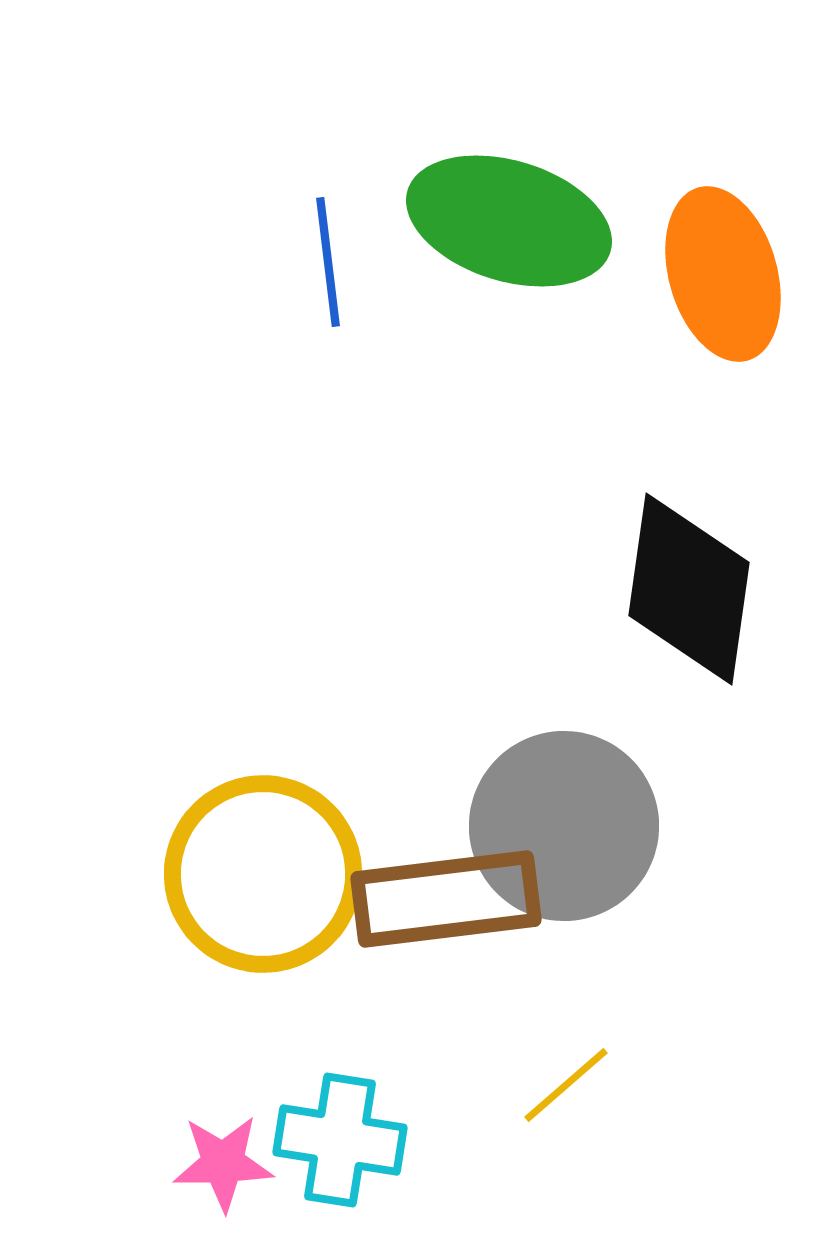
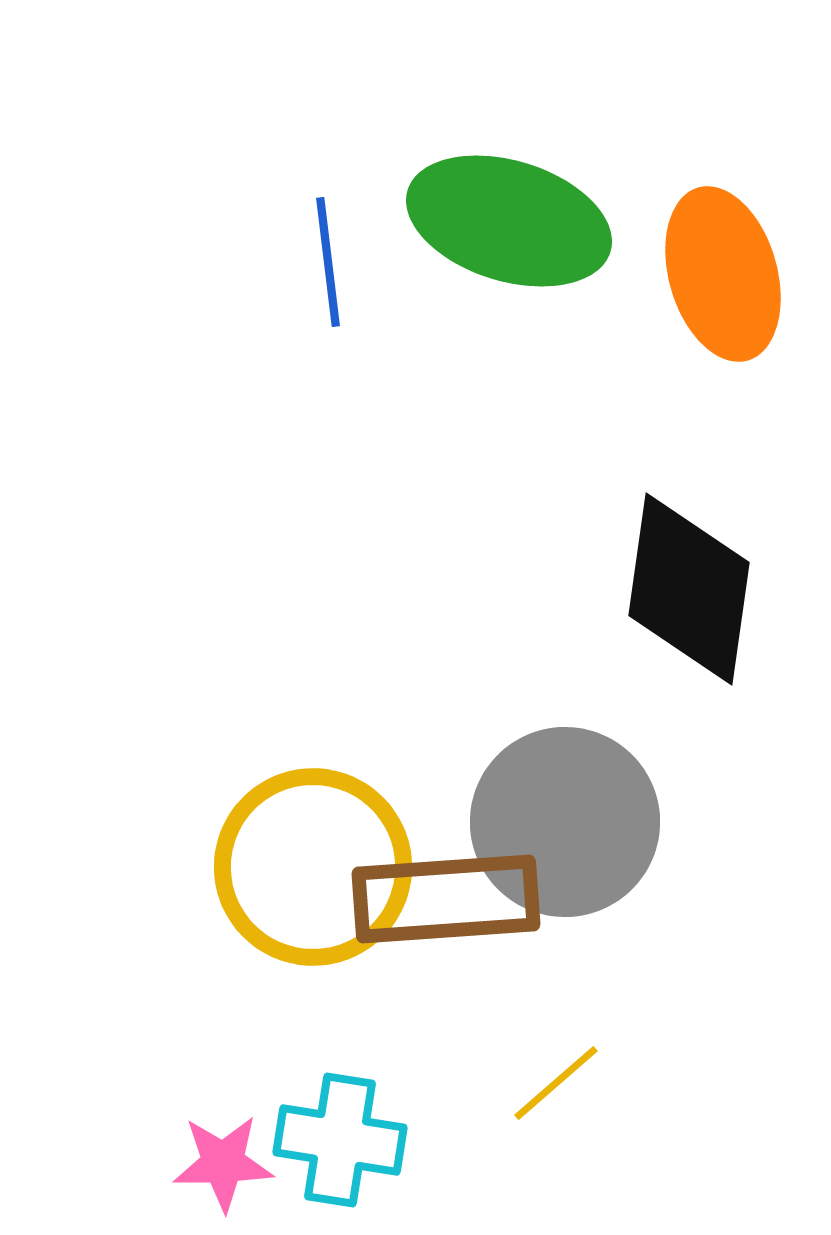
gray circle: moved 1 px right, 4 px up
yellow circle: moved 50 px right, 7 px up
brown rectangle: rotated 3 degrees clockwise
yellow line: moved 10 px left, 2 px up
